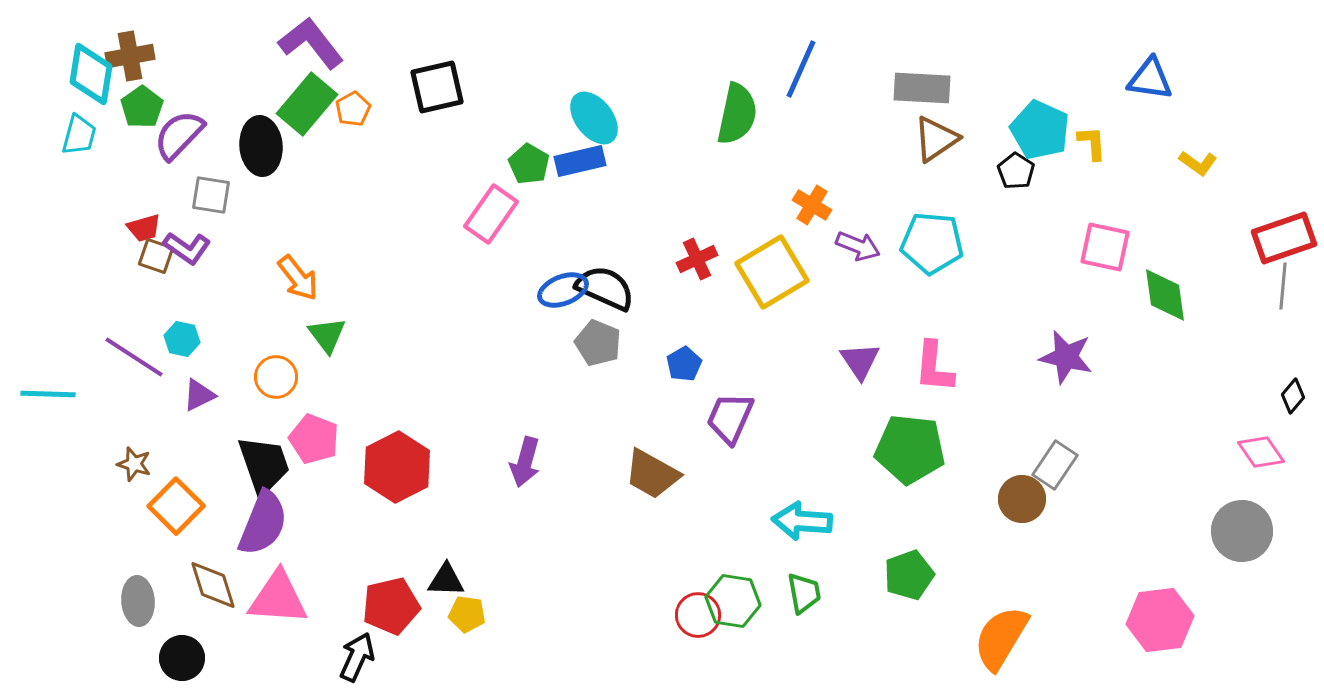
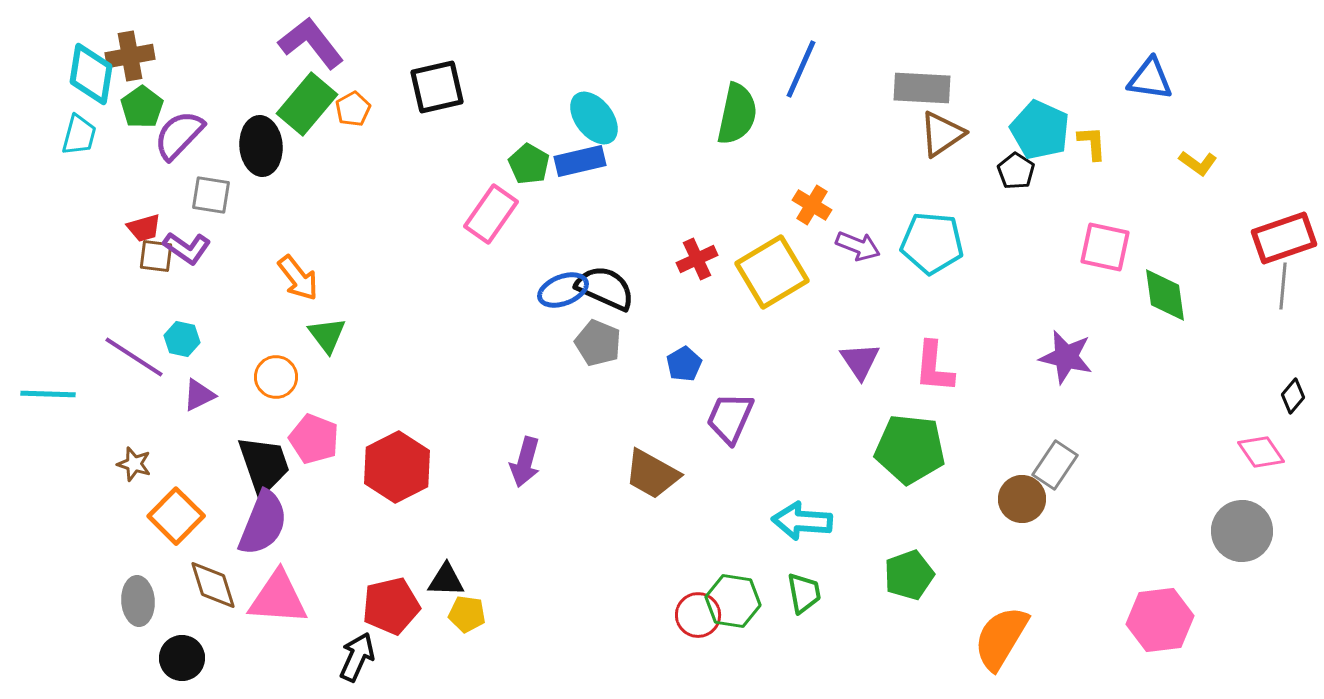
brown triangle at (936, 139): moved 6 px right, 5 px up
brown square at (156, 256): rotated 12 degrees counterclockwise
orange square at (176, 506): moved 10 px down
